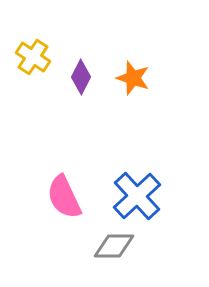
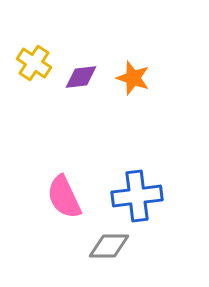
yellow cross: moved 1 px right, 6 px down
purple diamond: rotated 56 degrees clockwise
blue cross: rotated 36 degrees clockwise
gray diamond: moved 5 px left
